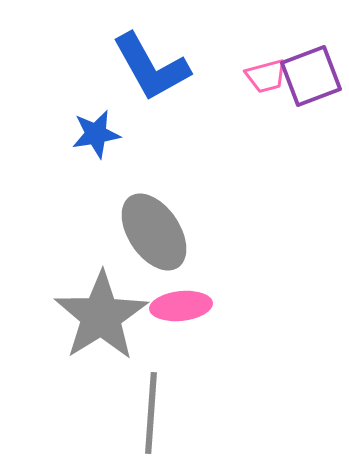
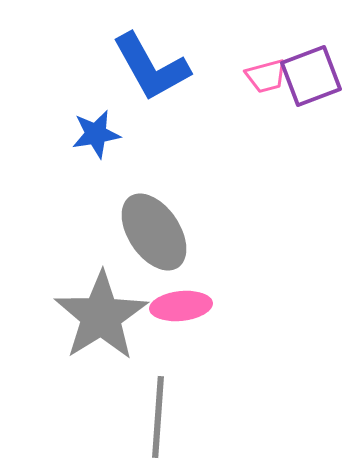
gray line: moved 7 px right, 4 px down
